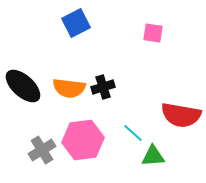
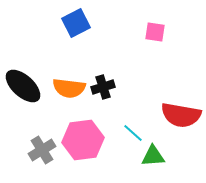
pink square: moved 2 px right, 1 px up
